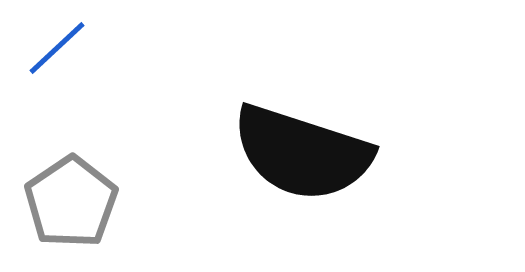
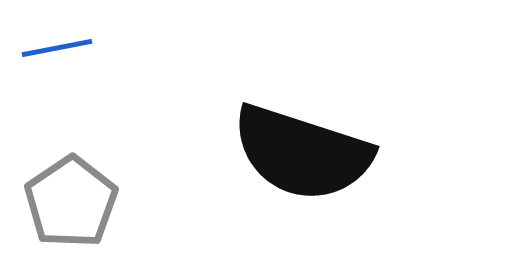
blue line: rotated 32 degrees clockwise
